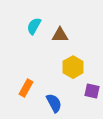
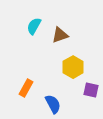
brown triangle: rotated 18 degrees counterclockwise
purple square: moved 1 px left, 1 px up
blue semicircle: moved 1 px left, 1 px down
